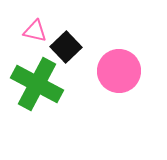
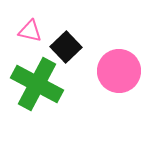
pink triangle: moved 5 px left
